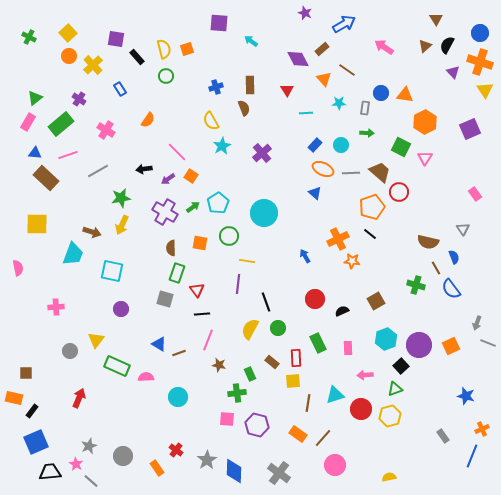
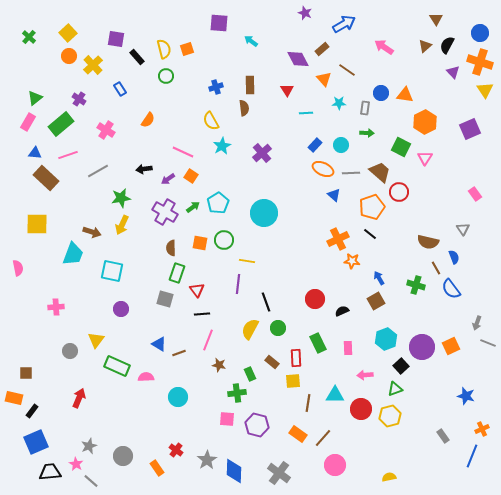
green cross at (29, 37): rotated 16 degrees clockwise
brown semicircle at (244, 108): rotated 14 degrees clockwise
pink line at (177, 152): moved 6 px right; rotated 20 degrees counterclockwise
blue triangle at (315, 193): moved 19 px right, 2 px down
green circle at (229, 236): moved 5 px left, 4 px down
blue arrow at (305, 256): moved 74 px right, 22 px down
purple circle at (419, 345): moved 3 px right, 2 px down
cyan triangle at (335, 395): rotated 18 degrees clockwise
